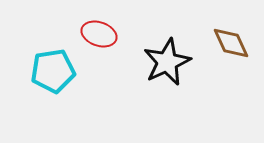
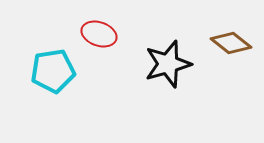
brown diamond: rotated 27 degrees counterclockwise
black star: moved 1 px right, 2 px down; rotated 9 degrees clockwise
